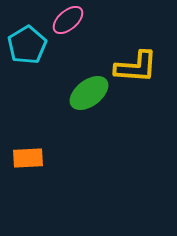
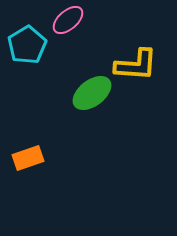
yellow L-shape: moved 2 px up
green ellipse: moved 3 px right
orange rectangle: rotated 16 degrees counterclockwise
